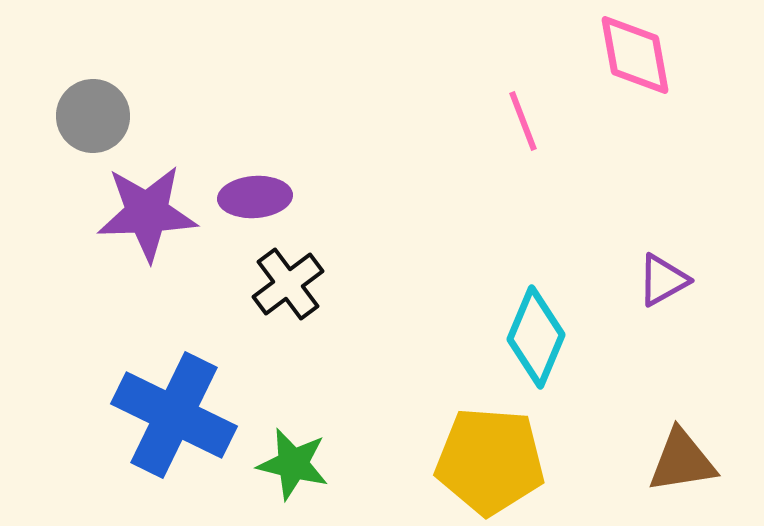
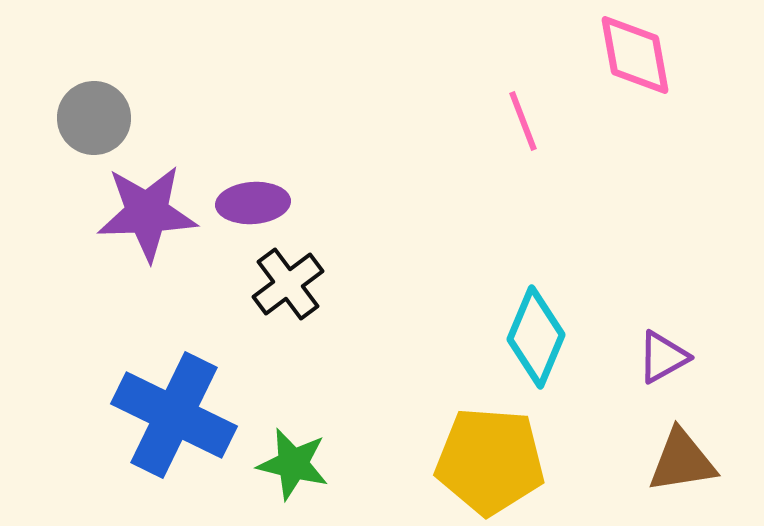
gray circle: moved 1 px right, 2 px down
purple ellipse: moved 2 px left, 6 px down
purple triangle: moved 77 px down
